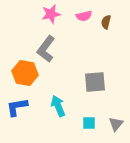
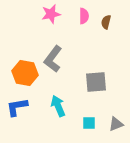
pink semicircle: rotated 77 degrees counterclockwise
gray L-shape: moved 7 px right, 10 px down
gray square: moved 1 px right
gray triangle: rotated 28 degrees clockwise
